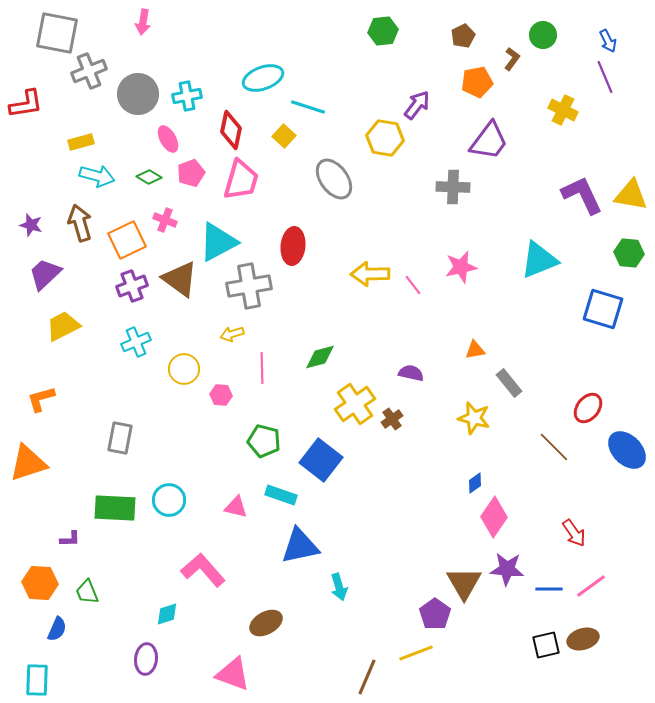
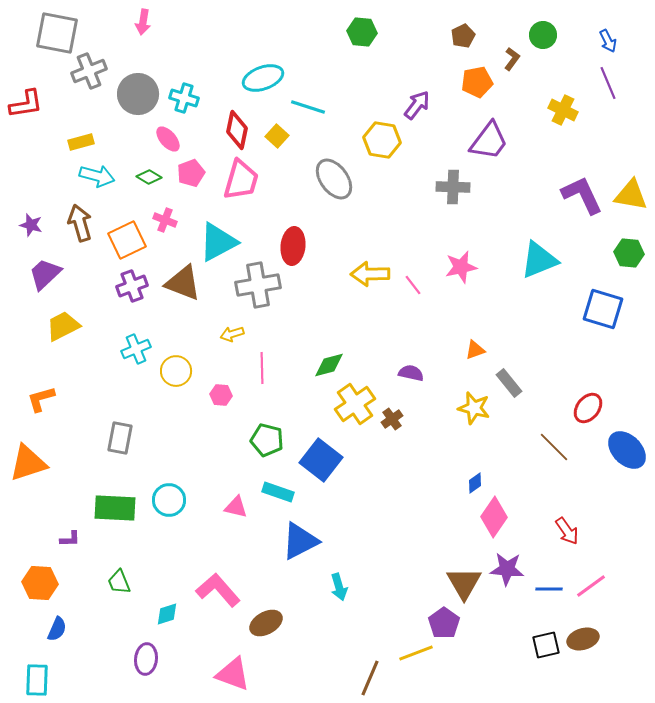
green hexagon at (383, 31): moved 21 px left, 1 px down; rotated 12 degrees clockwise
purple line at (605, 77): moved 3 px right, 6 px down
cyan cross at (187, 96): moved 3 px left, 2 px down; rotated 28 degrees clockwise
red diamond at (231, 130): moved 6 px right
yellow square at (284, 136): moved 7 px left
yellow hexagon at (385, 138): moved 3 px left, 2 px down
pink ellipse at (168, 139): rotated 12 degrees counterclockwise
brown triangle at (180, 279): moved 3 px right, 4 px down; rotated 15 degrees counterclockwise
gray cross at (249, 286): moved 9 px right, 1 px up
cyan cross at (136, 342): moved 7 px down
orange triangle at (475, 350): rotated 10 degrees counterclockwise
green diamond at (320, 357): moved 9 px right, 8 px down
yellow circle at (184, 369): moved 8 px left, 2 px down
yellow star at (474, 418): moved 10 px up
green pentagon at (264, 441): moved 3 px right, 1 px up
cyan rectangle at (281, 495): moved 3 px left, 3 px up
red arrow at (574, 533): moved 7 px left, 2 px up
blue triangle at (300, 546): moved 5 px up; rotated 15 degrees counterclockwise
pink L-shape at (203, 570): moved 15 px right, 20 px down
green trapezoid at (87, 592): moved 32 px right, 10 px up
purple pentagon at (435, 614): moved 9 px right, 9 px down
brown line at (367, 677): moved 3 px right, 1 px down
